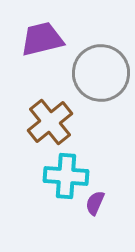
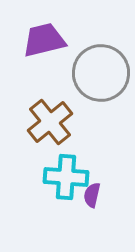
purple trapezoid: moved 2 px right, 1 px down
cyan cross: moved 1 px down
purple semicircle: moved 3 px left, 8 px up; rotated 10 degrees counterclockwise
